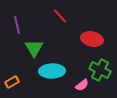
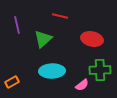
red line: rotated 35 degrees counterclockwise
green triangle: moved 9 px right, 9 px up; rotated 18 degrees clockwise
green cross: rotated 30 degrees counterclockwise
